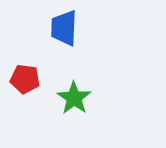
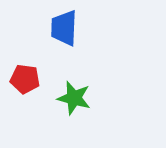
green star: rotated 20 degrees counterclockwise
